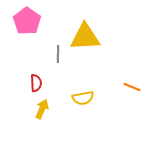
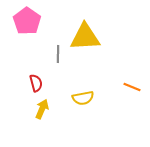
red semicircle: rotated 12 degrees counterclockwise
